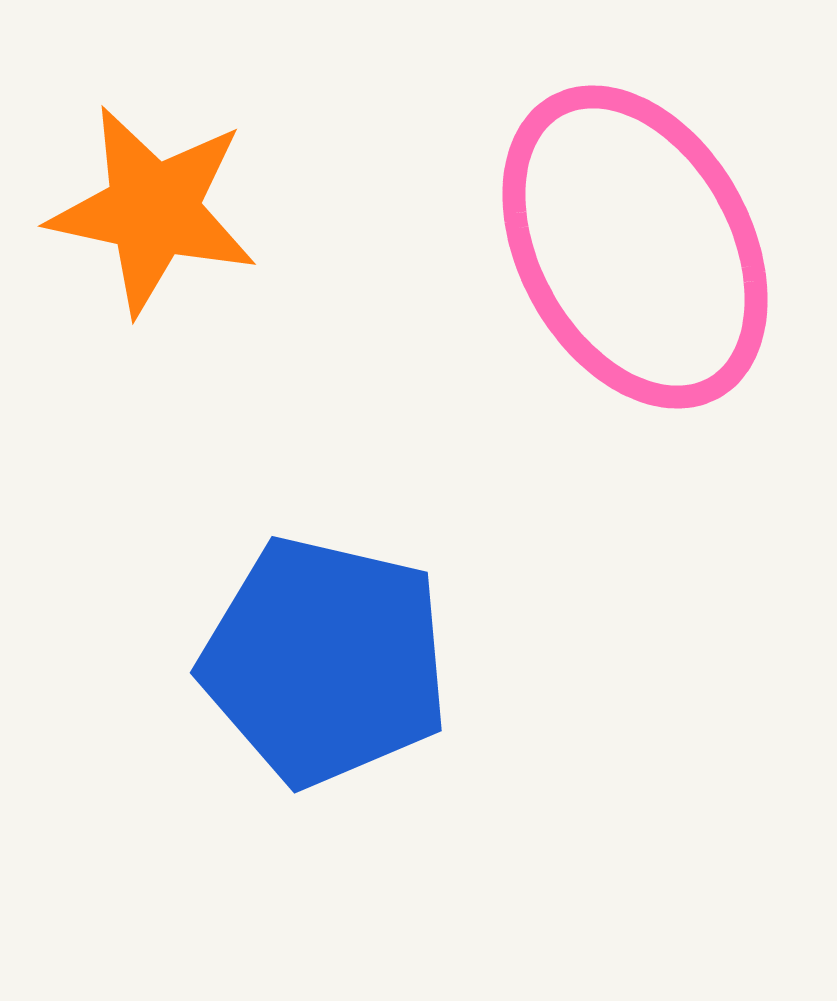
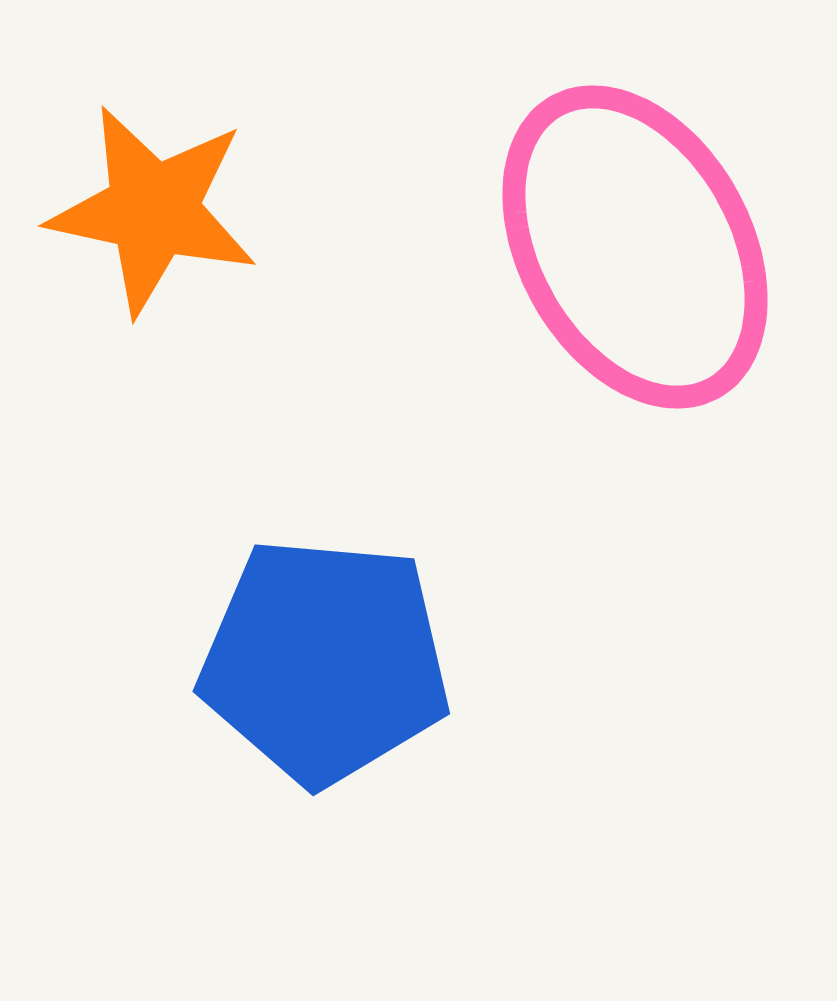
blue pentagon: rotated 8 degrees counterclockwise
